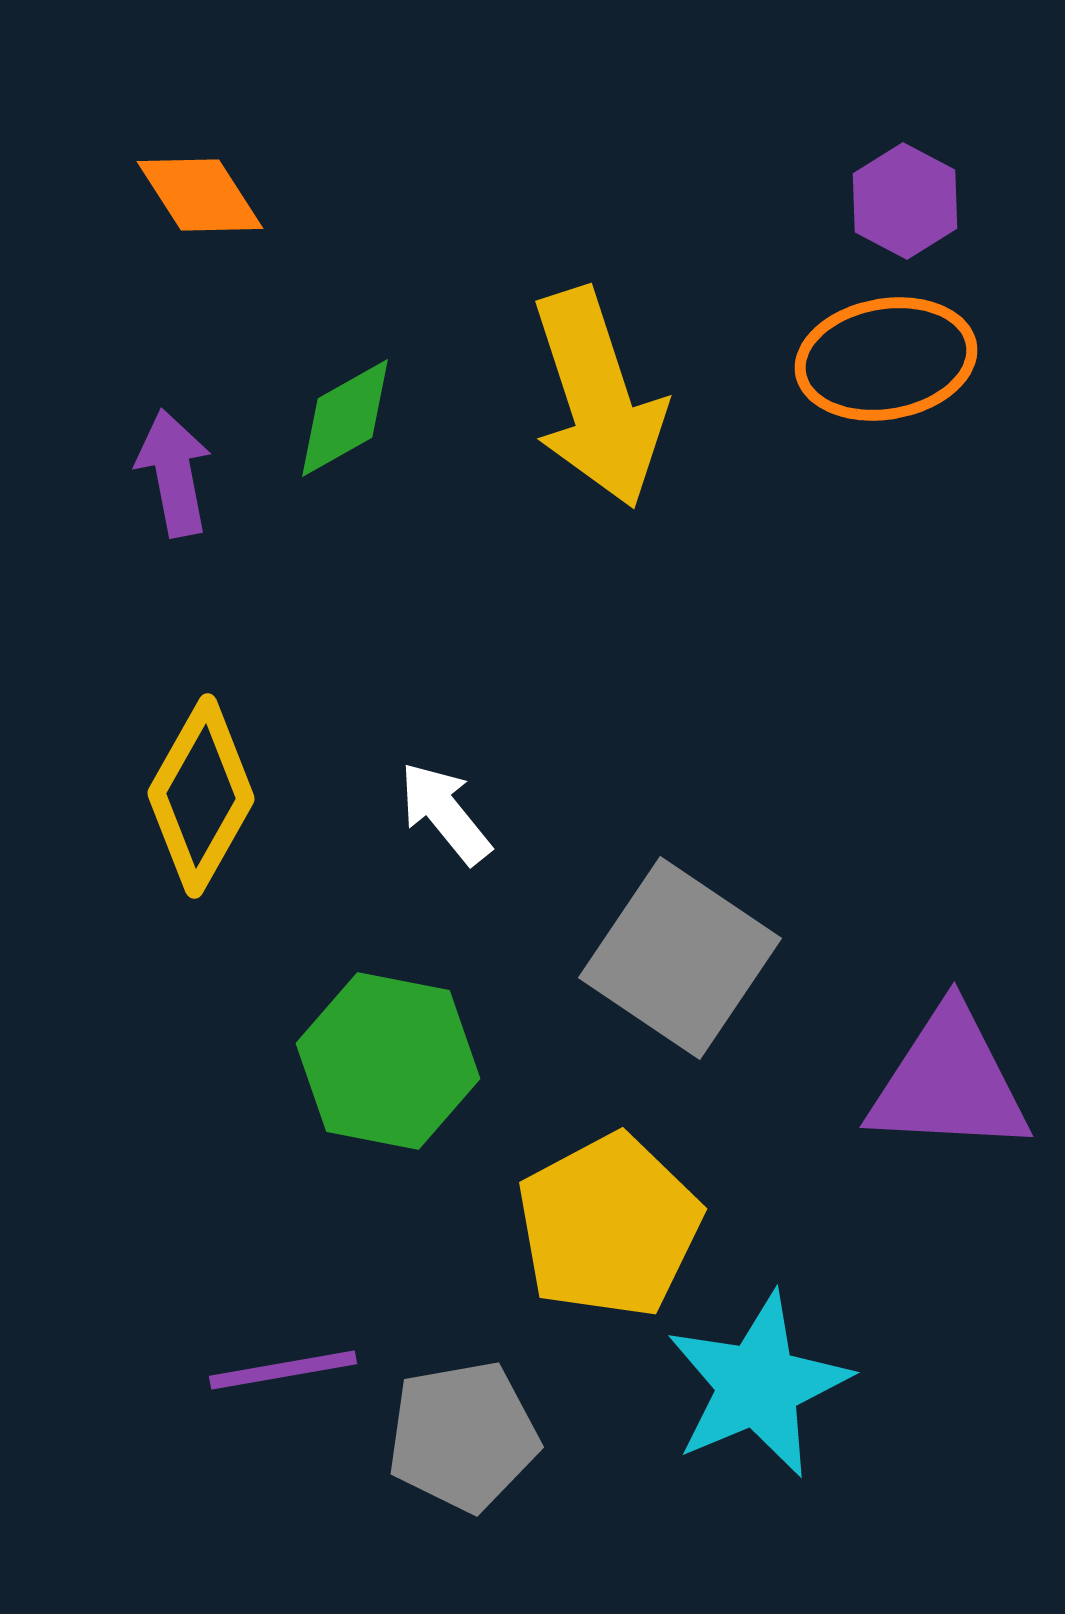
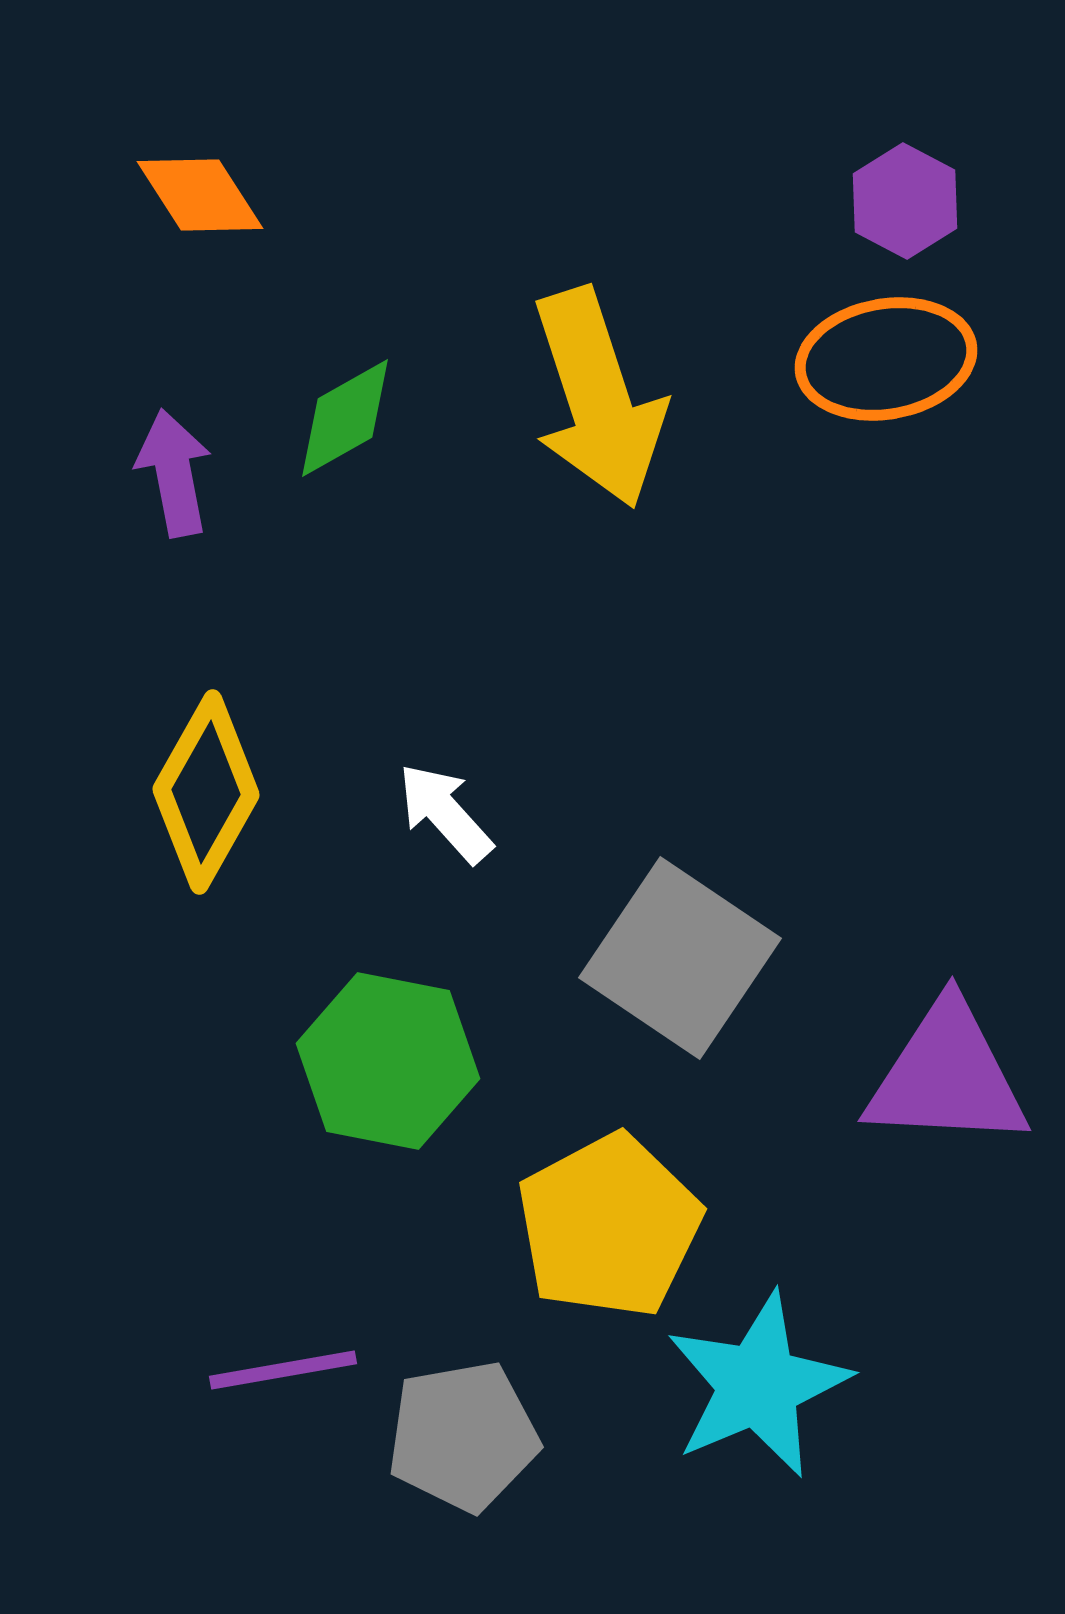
yellow diamond: moved 5 px right, 4 px up
white arrow: rotated 3 degrees counterclockwise
purple triangle: moved 2 px left, 6 px up
